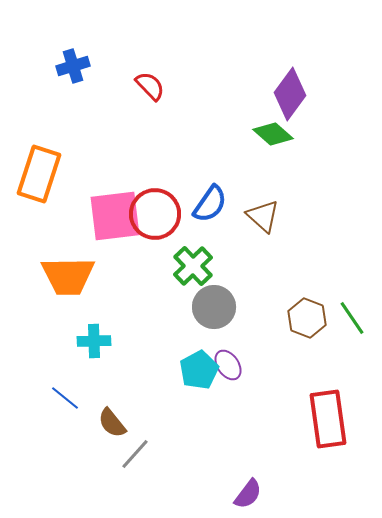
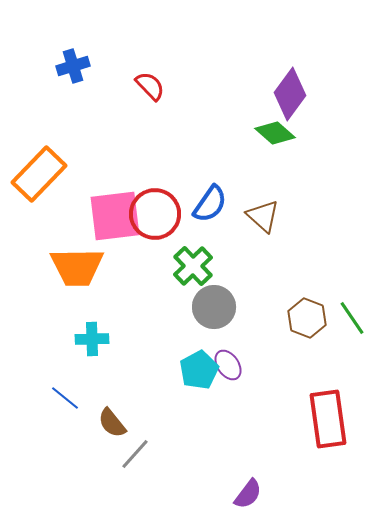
green diamond: moved 2 px right, 1 px up
orange rectangle: rotated 26 degrees clockwise
orange trapezoid: moved 9 px right, 9 px up
cyan cross: moved 2 px left, 2 px up
